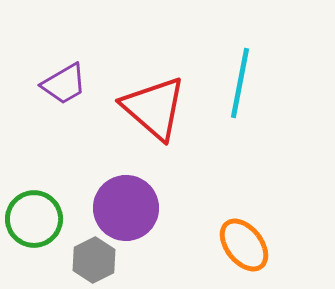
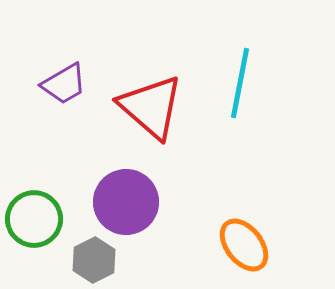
red triangle: moved 3 px left, 1 px up
purple circle: moved 6 px up
